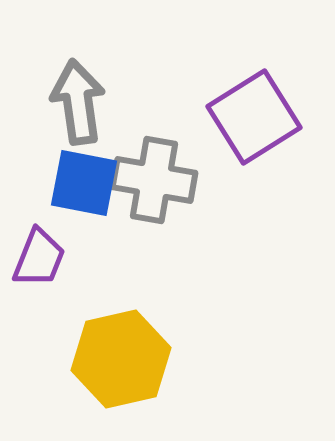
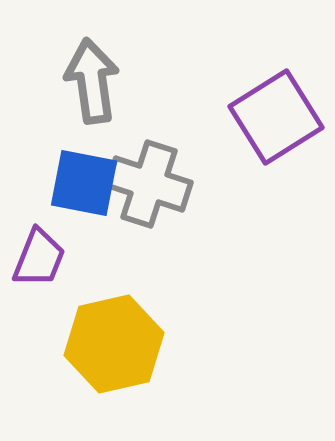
gray arrow: moved 14 px right, 21 px up
purple square: moved 22 px right
gray cross: moved 5 px left, 4 px down; rotated 8 degrees clockwise
yellow hexagon: moved 7 px left, 15 px up
